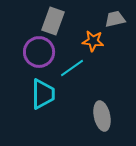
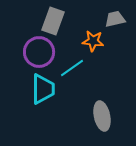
cyan trapezoid: moved 5 px up
